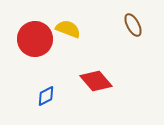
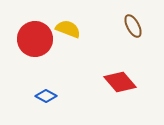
brown ellipse: moved 1 px down
red diamond: moved 24 px right, 1 px down
blue diamond: rotated 55 degrees clockwise
